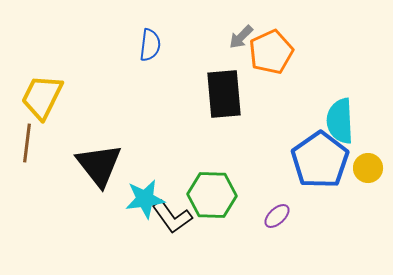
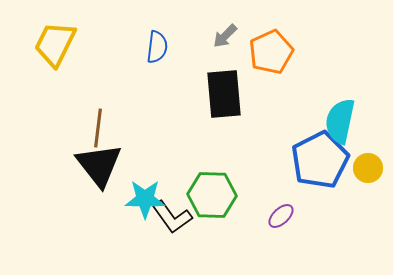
gray arrow: moved 16 px left, 1 px up
blue semicircle: moved 7 px right, 2 px down
yellow trapezoid: moved 13 px right, 53 px up
cyan semicircle: rotated 15 degrees clockwise
brown line: moved 71 px right, 15 px up
blue pentagon: rotated 8 degrees clockwise
cyan star: rotated 9 degrees clockwise
purple ellipse: moved 4 px right
